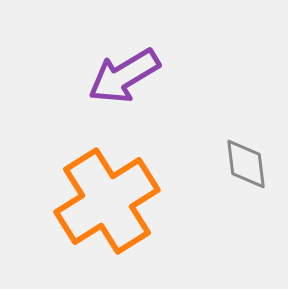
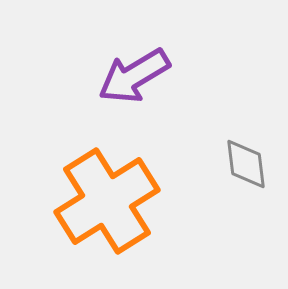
purple arrow: moved 10 px right
